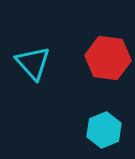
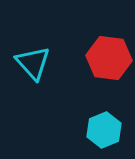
red hexagon: moved 1 px right
